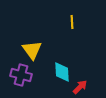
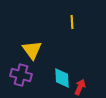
cyan diamond: moved 6 px down
red arrow: rotated 21 degrees counterclockwise
